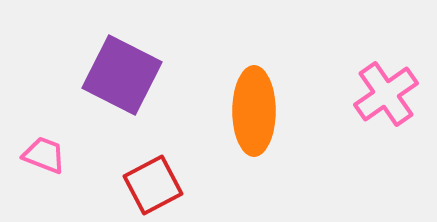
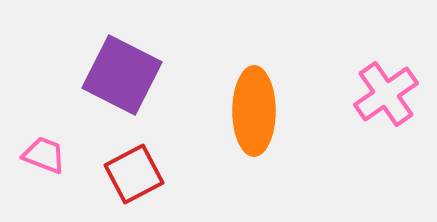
red square: moved 19 px left, 11 px up
